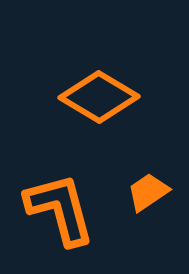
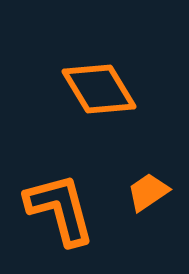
orange diamond: moved 8 px up; rotated 28 degrees clockwise
